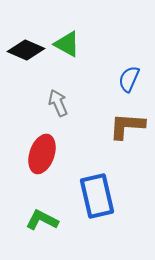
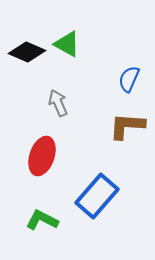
black diamond: moved 1 px right, 2 px down
red ellipse: moved 2 px down
blue rectangle: rotated 54 degrees clockwise
